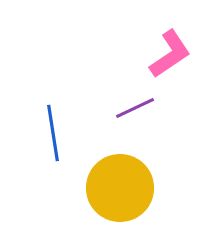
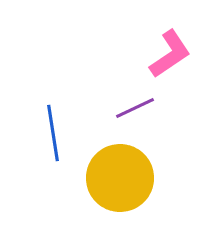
yellow circle: moved 10 px up
